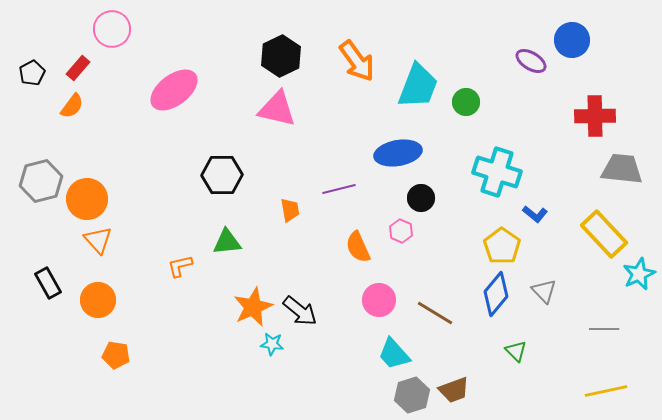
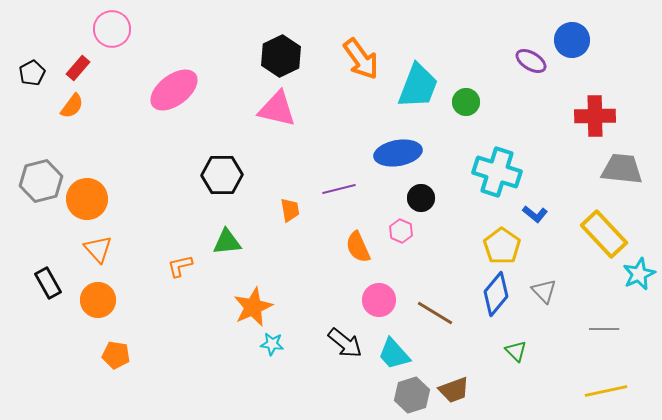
orange arrow at (357, 61): moved 4 px right, 2 px up
orange triangle at (98, 240): moved 9 px down
black arrow at (300, 311): moved 45 px right, 32 px down
